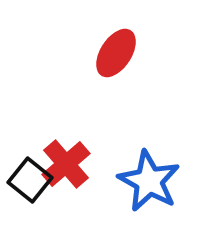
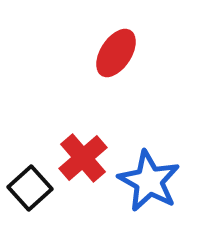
red cross: moved 17 px right, 6 px up
black square: moved 8 px down; rotated 9 degrees clockwise
